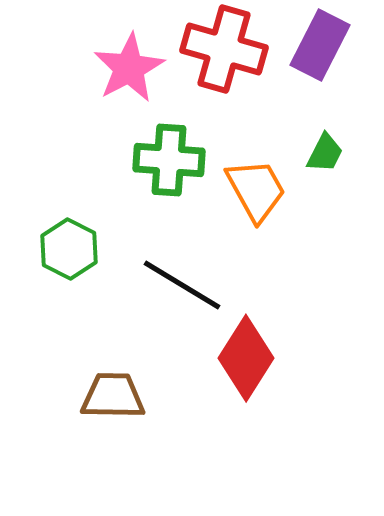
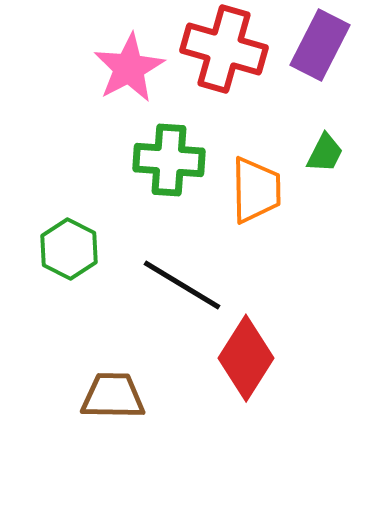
orange trapezoid: rotated 28 degrees clockwise
